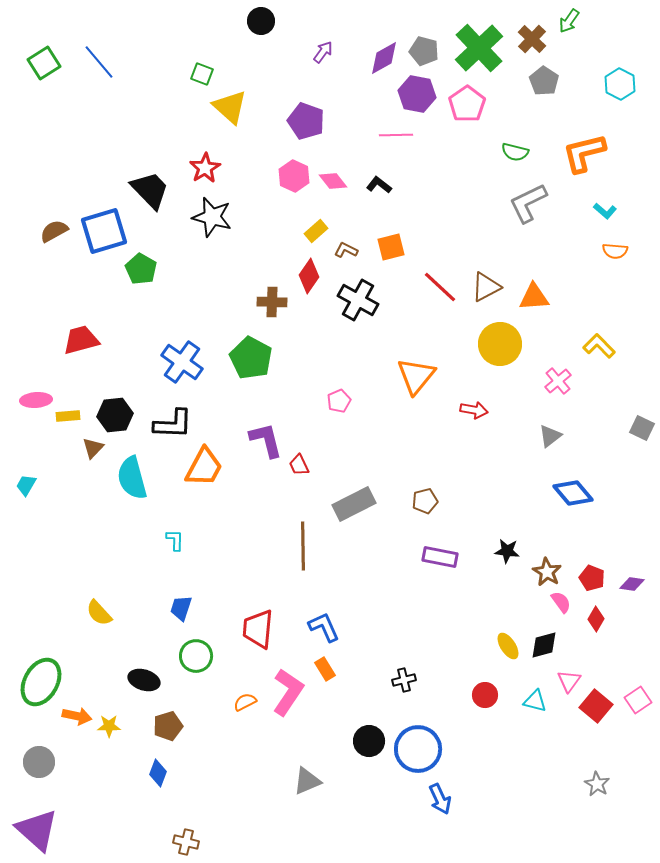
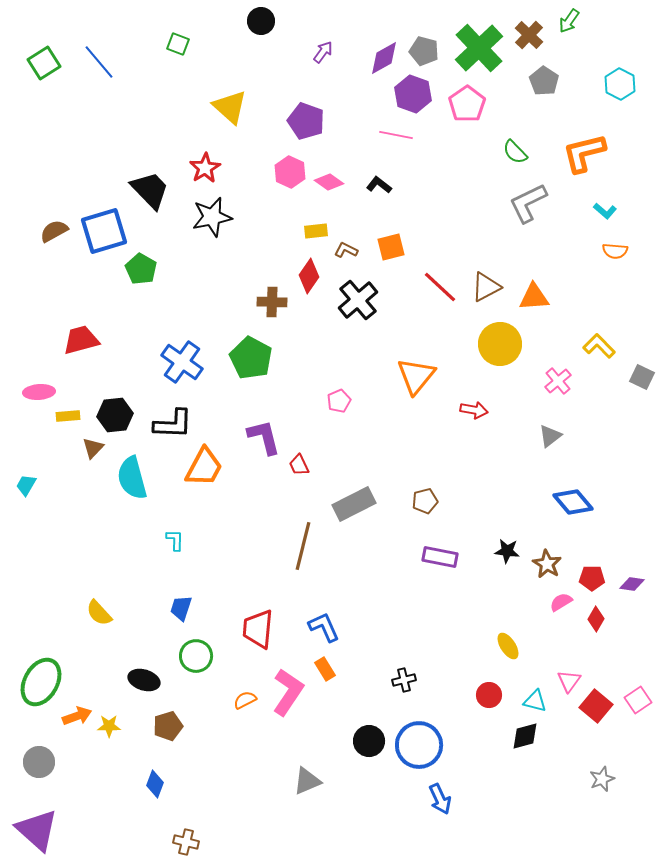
brown cross at (532, 39): moved 3 px left, 4 px up
green square at (202, 74): moved 24 px left, 30 px up
purple hexagon at (417, 94): moved 4 px left; rotated 9 degrees clockwise
pink line at (396, 135): rotated 12 degrees clockwise
green semicircle at (515, 152): rotated 32 degrees clockwise
pink hexagon at (294, 176): moved 4 px left, 4 px up
pink diamond at (333, 181): moved 4 px left, 1 px down; rotated 16 degrees counterclockwise
black star at (212, 217): rotated 27 degrees counterclockwise
yellow rectangle at (316, 231): rotated 35 degrees clockwise
black cross at (358, 300): rotated 21 degrees clockwise
pink ellipse at (36, 400): moved 3 px right, 8 px up
gray square at (642, 428): moved 51 px up
purple L-shape at (266, 440): moved 2 px left, 3 px up
blue diamond at (573, 493): moved 9 px down
brown line at (303, 546): rotated 15 degrees clockwise
brown star at (547, 572): moved 8 px up
red pentagon at (592, 578): rotated 20 degrees counterclockwise
pink semicircle at (561, 602): rotated 85 degrees counterclockwise
black diamond at (544, 645): moved 19 px left, 91 px down
red circle at (485, 695): moved 4 px right
orange semicircle at (245, 702): moved 2 px up
orange arrow at (77, 716): rotated 32 degrees counterclockwise
blue circle at (418, 749): moved 1 px right, 4 px up
blue diamond at (158, 773): moved 3 px left, 11 px down
gray star at (597, 784): moved 5 px right, 5 px up; rotated 20 degrees clockwise
